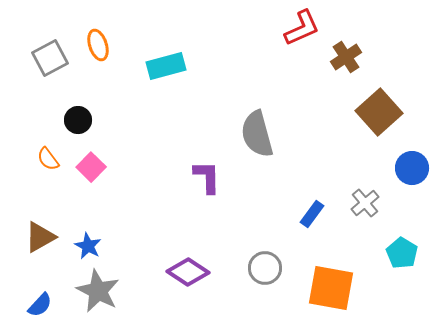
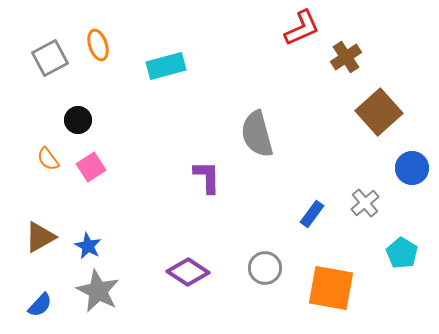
pink square: rotated 12 degrees clockwise
